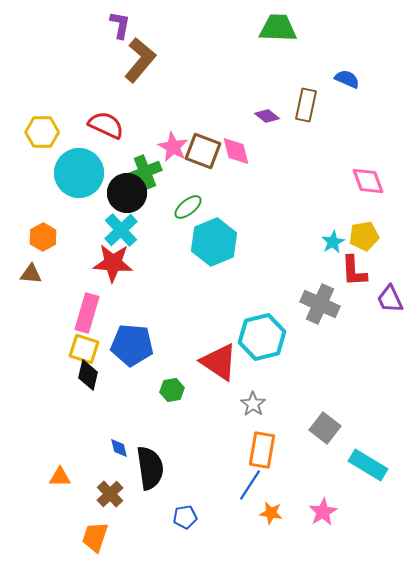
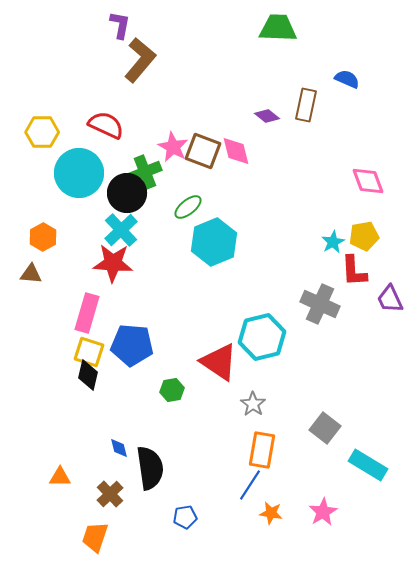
yellow square at (84, 349): moved 5 px right, 3 px down
